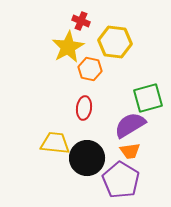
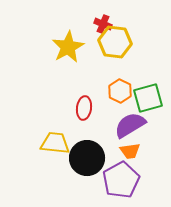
red cross: moved 22 px right, 3 px down
orange hexagon: moved 30 px right, 22 px down; rotated 15 degrees clockwise
purple pentagon: rotated 12 degrees clockwise
